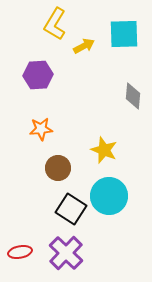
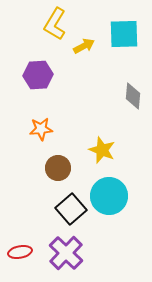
yellow star: moved 2 px left
black square: rotated 16 degrees clockwise
